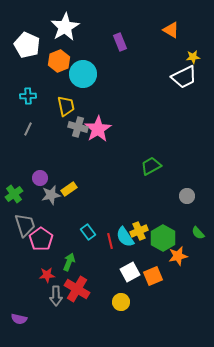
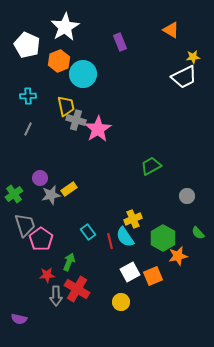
gray cross: moved 2 px left, 7 px up
yellow cross: moved 6 px left, 12 px up
